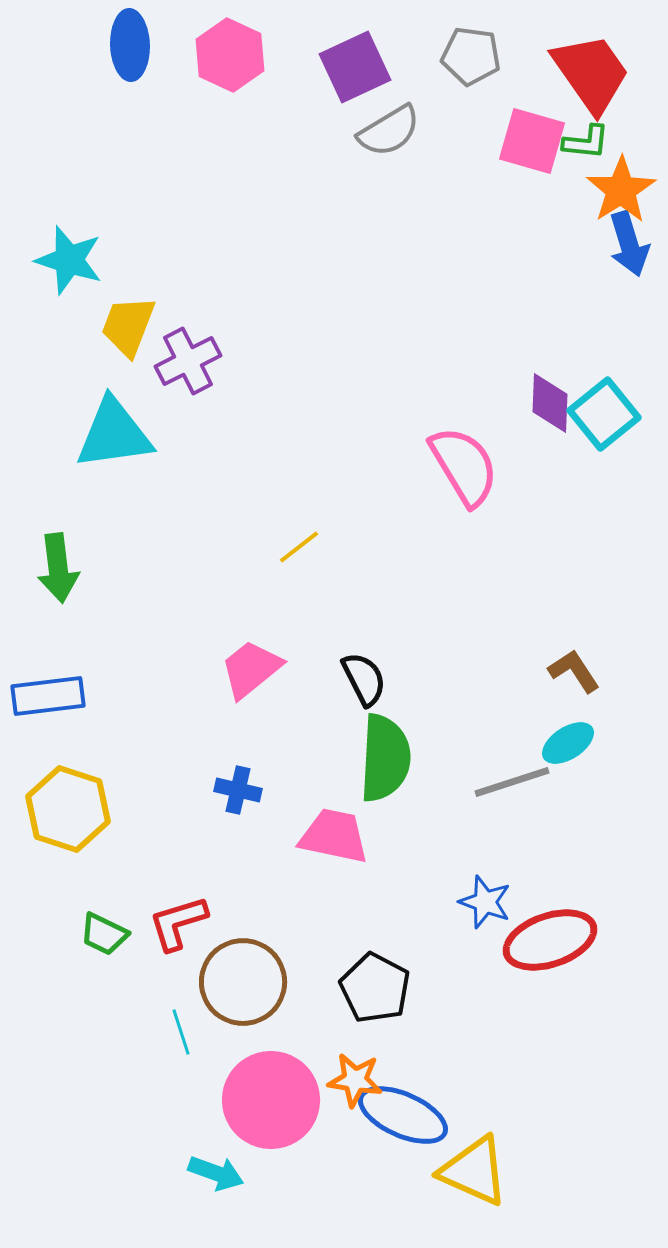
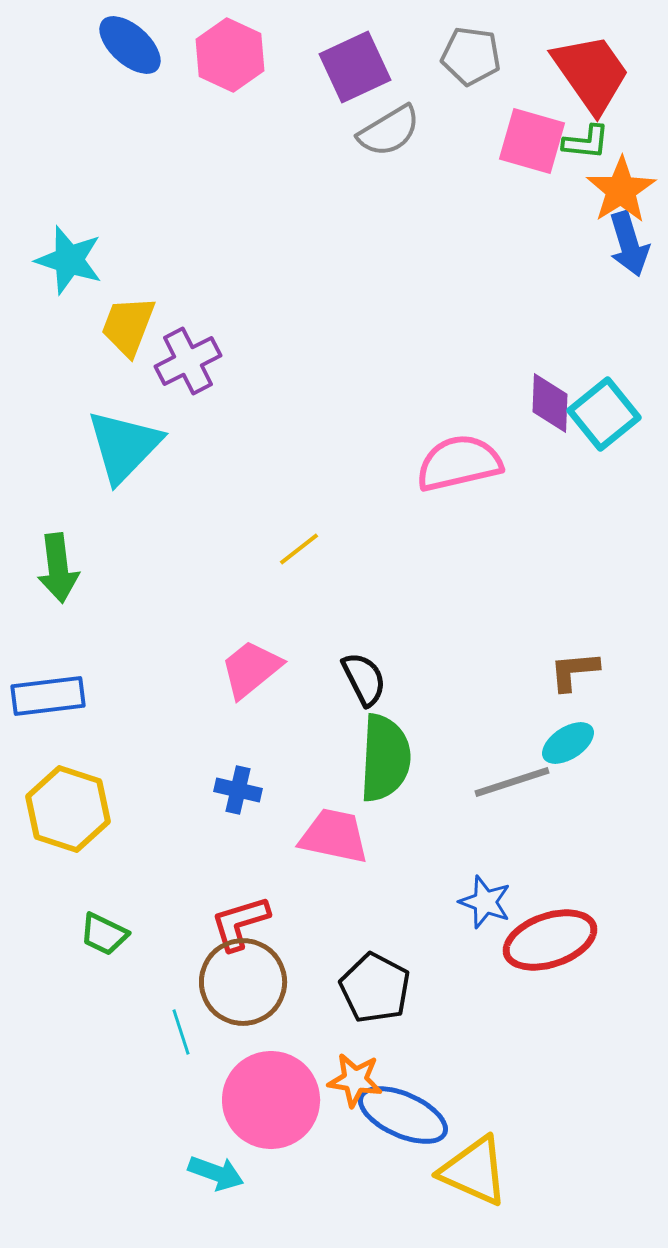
blue ellipse at (130, 45): rotated 46 degrees counterclockwise
cyan triangle at (114, 434): moved 10 px right, 12 px down; rotated 38 degrees counterclockwise
pink semicircle at (464, 466): moved 5 px left, 3 px up; rotated 72 degrees counterclockwise
yellow line at (299, 547): moved 2 px down
brown L-shape at (574, 671): rotated 62 degrees counterclockwise
red L-shape at (178, 923): moved 62 px right
